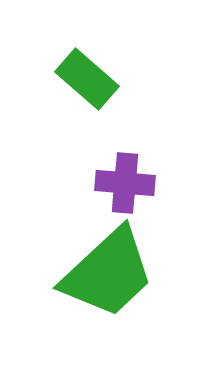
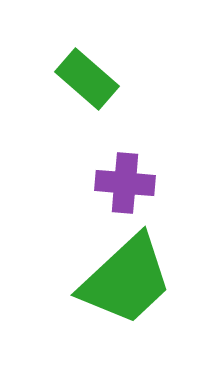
green trapezoid: moved 18 px right, 7 px down
